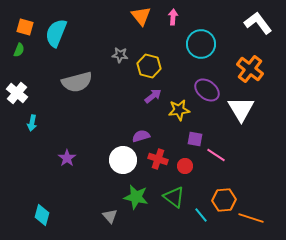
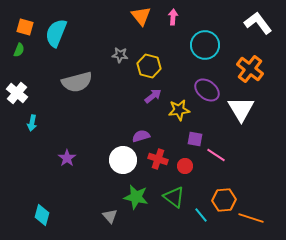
cyan circle: moved 4 px right, 1 px down
